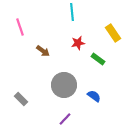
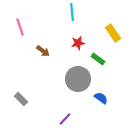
gray circle: moved 14 px right, 6 px up
blue semicircle: moved 7 px right, 2 px down
